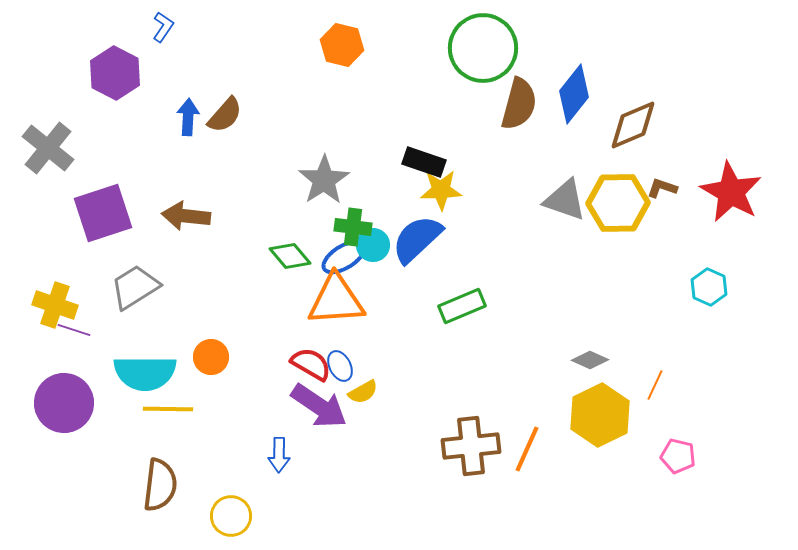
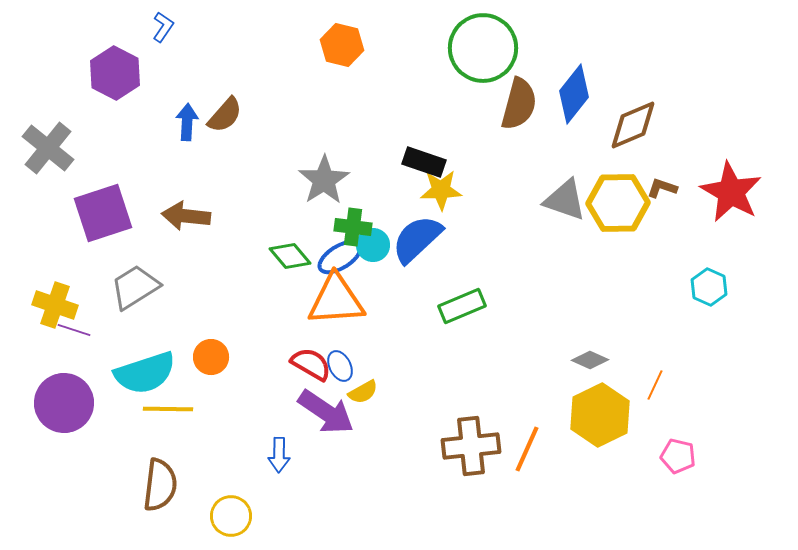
blue arrow at (188, 117): moved 1 px left, 5 px down
blue ellipse at (344, 257): moved 4 px left
cyan semicircle at (145, 373): rotated 18 degrees counterclockwise
purple arrow at (319, 406): moved 7 px right, 6 px down
